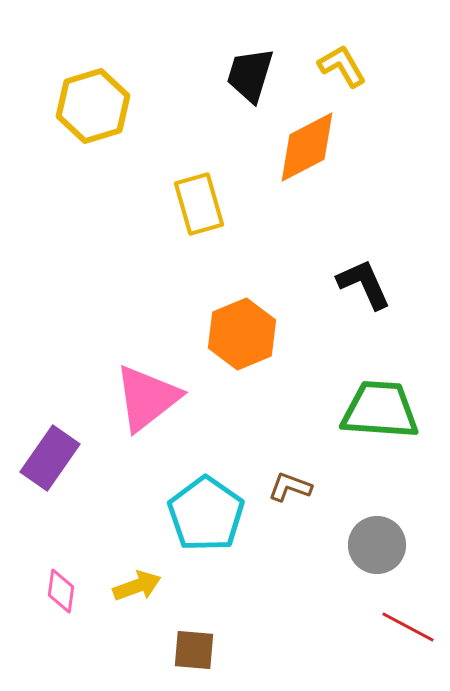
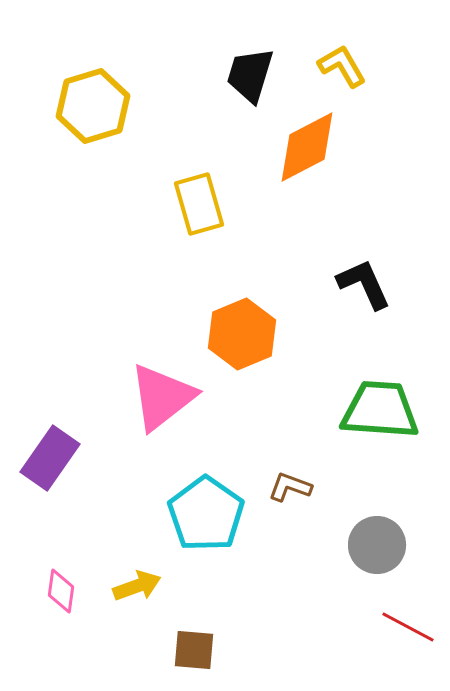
pink triangle: moved 15 px right, 1 px up
